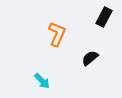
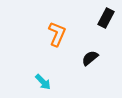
black rectangle: moved 2 px right, 1 px down
cyan arrow: moved 1 px right, 1 px down
